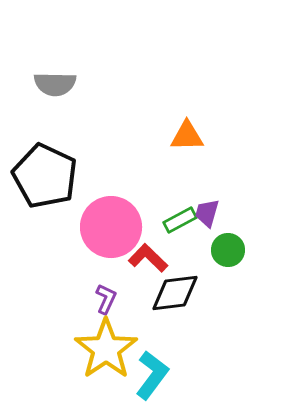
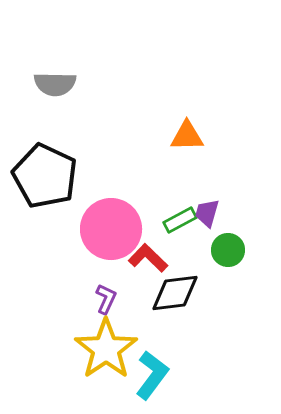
pink circle: moved 2 px down
